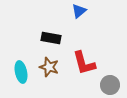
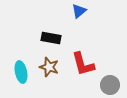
red L-shape: moved 1 px left, 1 px down
